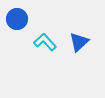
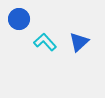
blue circle: moved 2 px right
